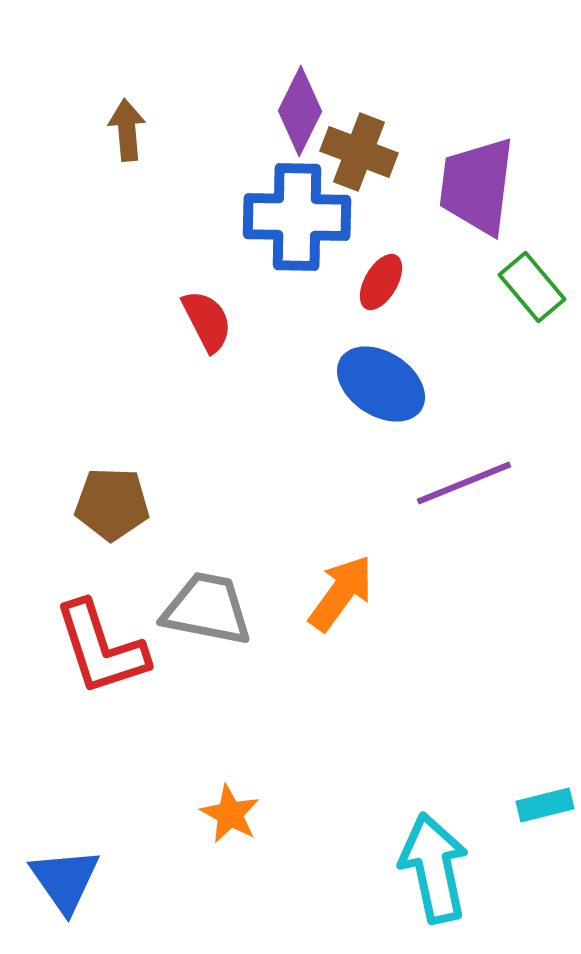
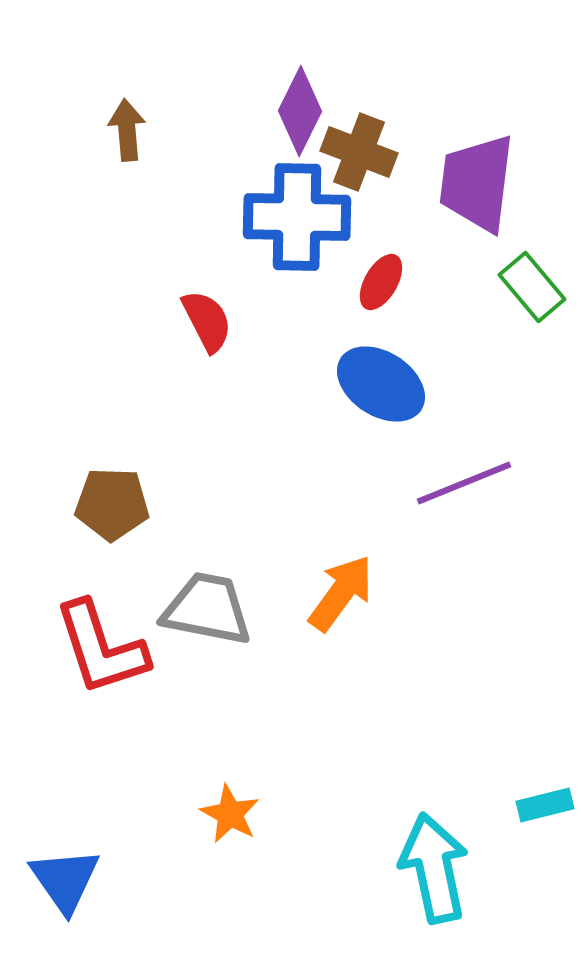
purple trapezoid: moved 3 px up
